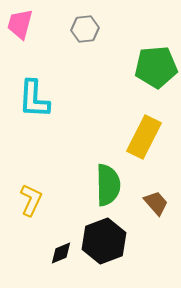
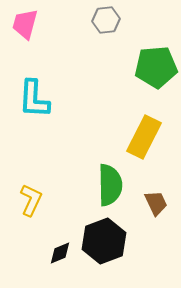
pink trapezoid: moved 5 px right
gray hexagon: moved 21 px right, 9 px up
green semicircle: moved 2 px right
brown trapezoid: rotated 16 degrees clockwise
black diamond: moved 1 px left
